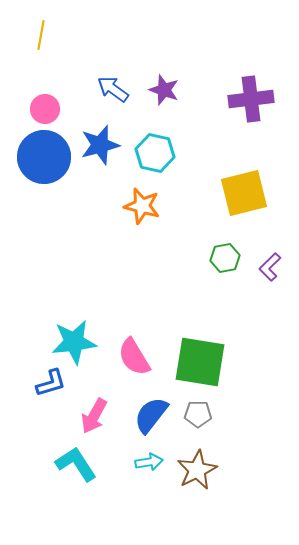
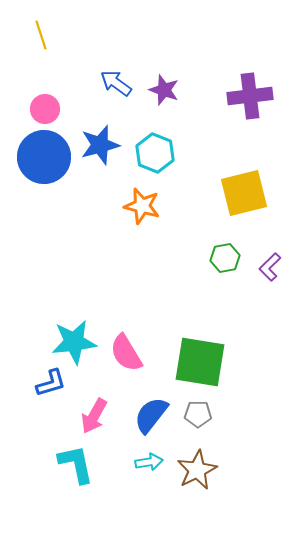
yellow line: rotated 28 degrees counterclockwise
blue arrow: moved 3 px right, 6 px up
purple cross: moved 1 px left, 3 px up
cyan hexagon: rotated 9 degrees clockwise
pink semicircle: moved 8 px left, 4 px up
cyan L-shape: rotated 21 degrees clockwise
